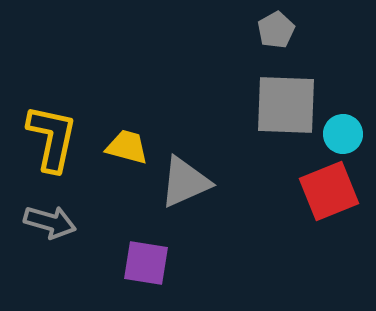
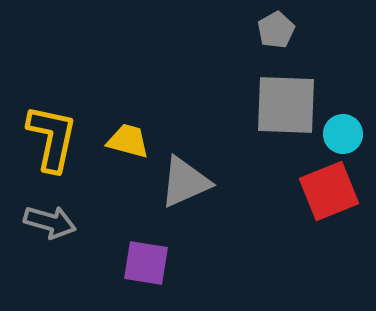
yellow trapezoid: moved 1 px right, 6 px up
